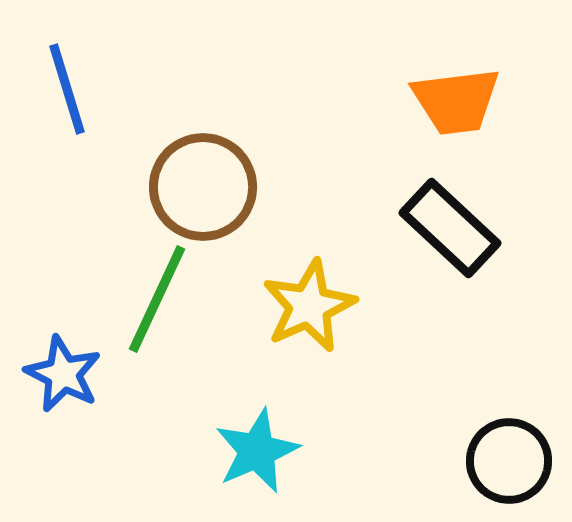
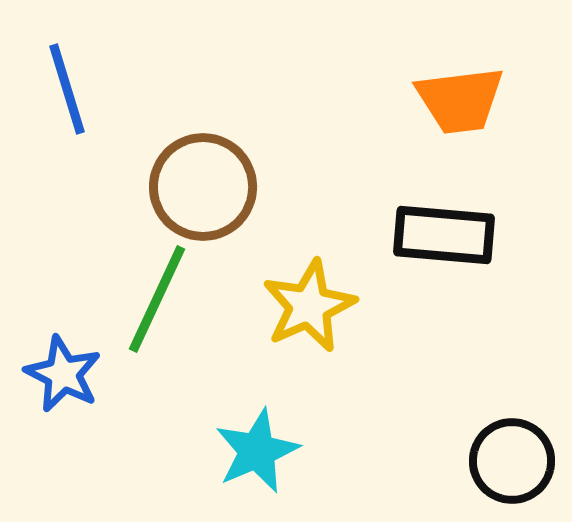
orange trapezoid: moved 4 px right, 1 px up
black rectangle: moved 6 px left, 7 px down; rotated 38 degrees counterclockwise
black circle: moved 3 px right
